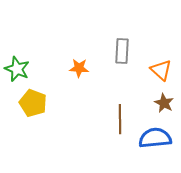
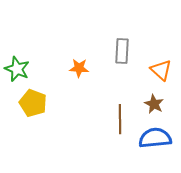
brown star: moved 10 px left, 1 px down
